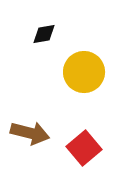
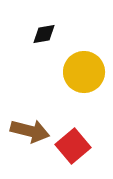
brown arrow: moved 2 px up
red square: moved 11 px left, 2 px up
